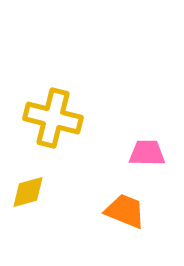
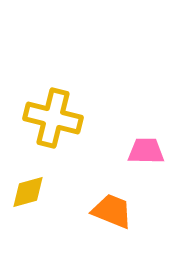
pink trapezoid: moved 1 px left, 2 px up
orange trapezoid: moved 13 px left
